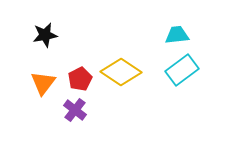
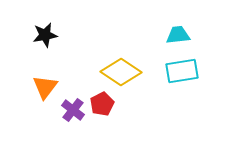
cyan trapezoid: moved 1 px right
cyan rectangle: moved 1 px down; rotated 28 degrees clockwise
red pentagon: moved 22 px right, 25 px down
orange triangle: moved 2 px right, 4 px down
purple cross: moved 2 px left
